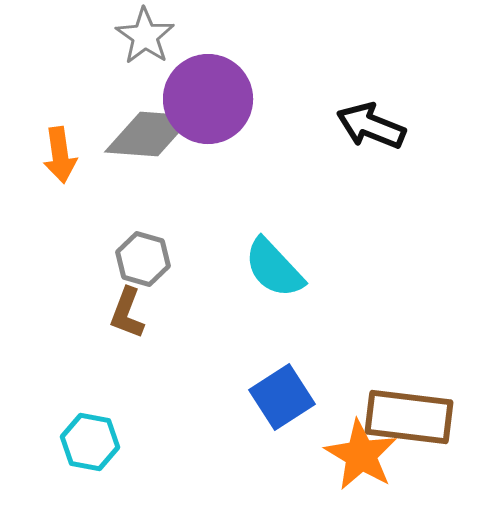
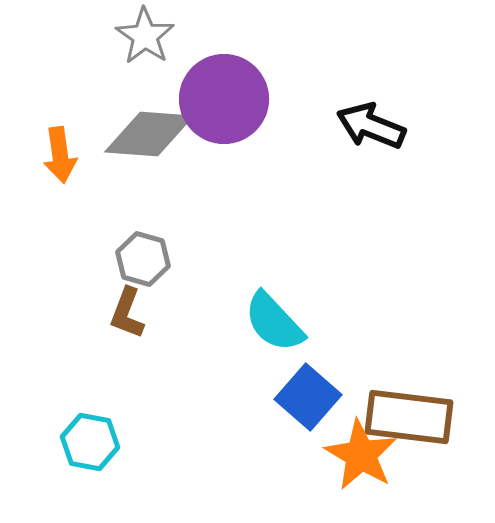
purple circle: moved 16 px right
cyan semicircle: moved 54 px down
blue square: moved 26 px right; rotated 16 degrees counterclockwise
